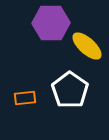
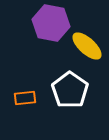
purple hexagon: rotated 12 degrees clockwise
